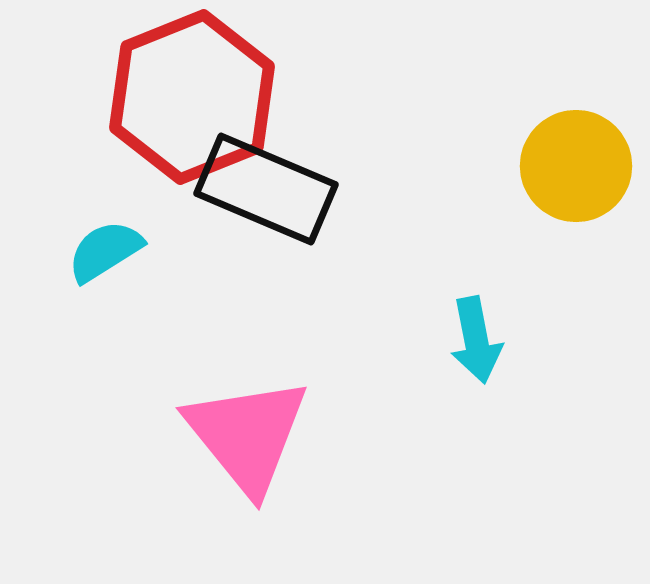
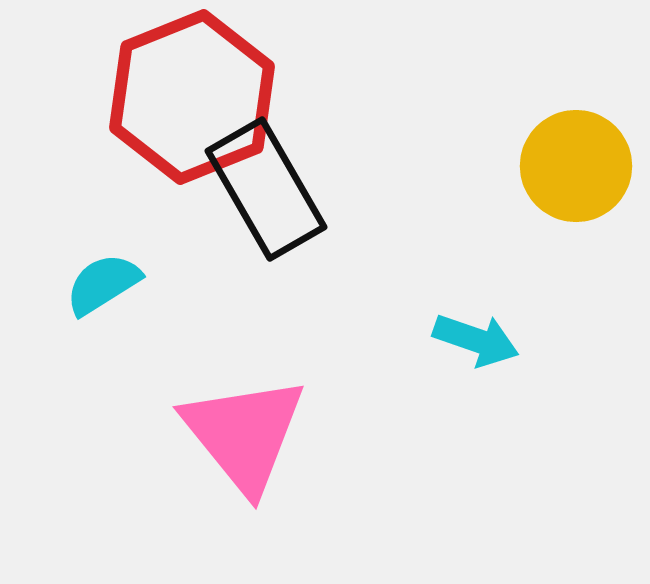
black rectangle: rotated 37 degrees clockwise
cyan semicircle: moved 2 px left, 33 px down
cyan arrow: rotated 60 degrees counterclockwise
pink triangle: moved 3 px left, 1 px up
